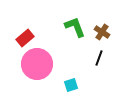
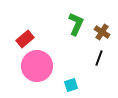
green L-shape: moved 1 px right, 3 px up; rotated 45 degrees clockwise
red rectangle: moved 1 px down
pink circle: moved 2 px down
